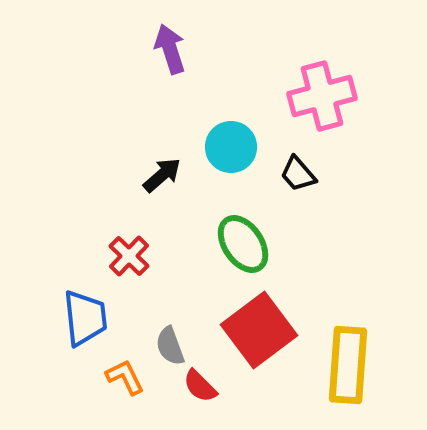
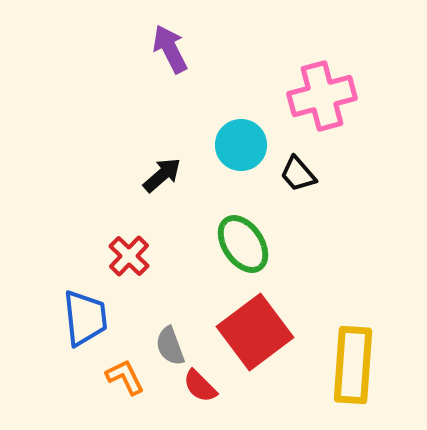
purple arrow: rotated 9 degrees counterclockwise
cyan circle: moved 10 px right, 2 px up
red square: moved 4 px left, 2 px down
yellow rectangle: moved 5 px right
